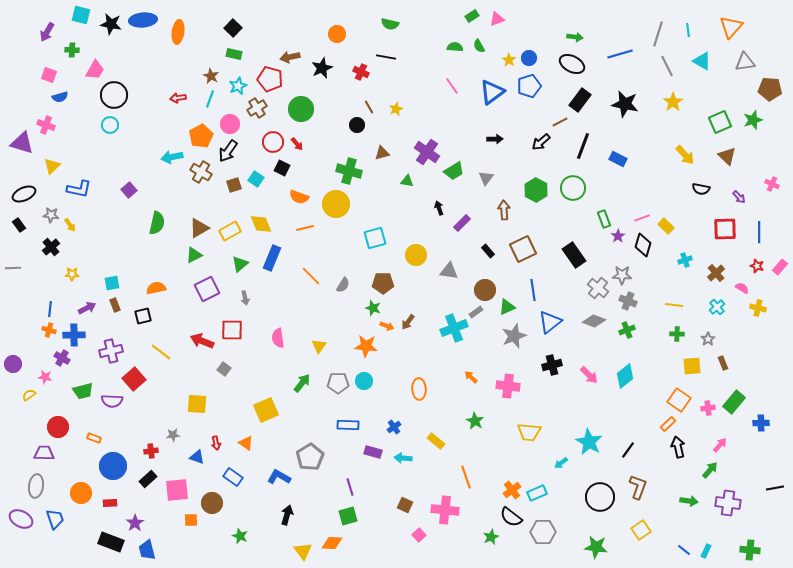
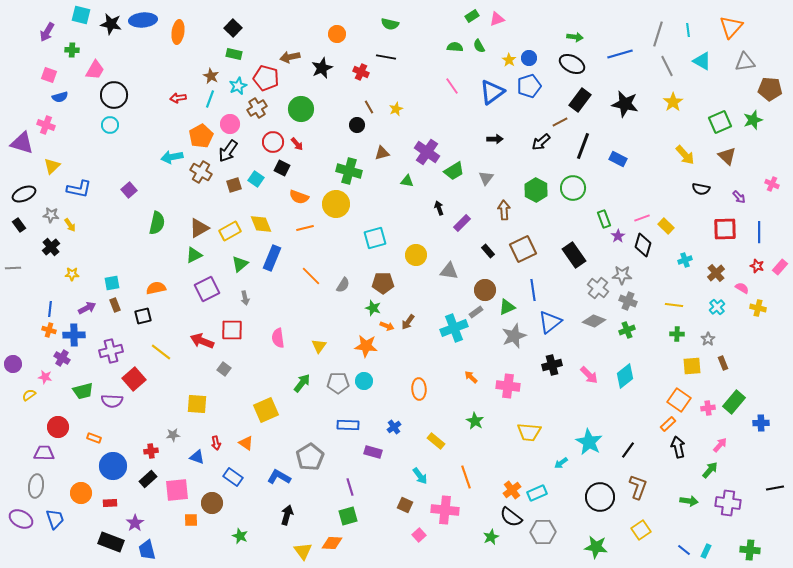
red pentagon at (270, 79): moved 4 px left, 1 px up
cyan arrow at (403, 458): moved 17 px right, 18 px down; rotated 132 degrees counterclockwise
